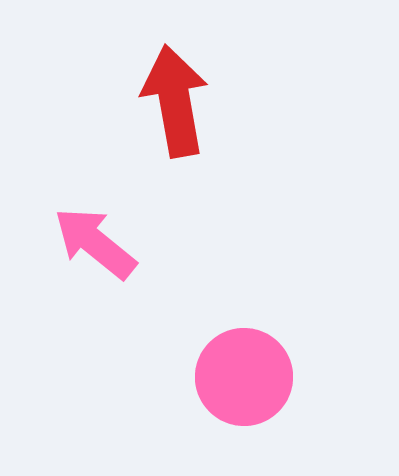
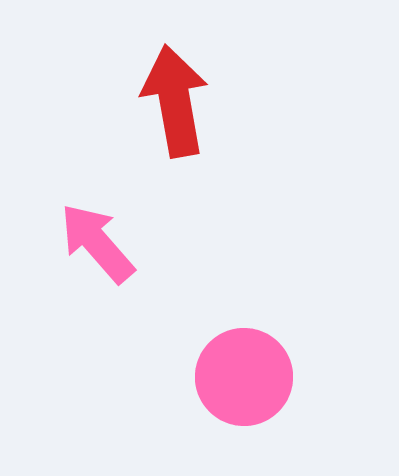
pink arrow: moved 2 px right; rotated 10 degrees clockwise
